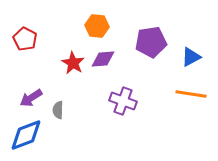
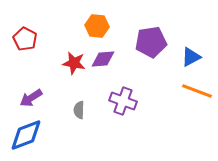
red star: moved 1 px right; rotated 20 degrees counterclockwise
orange line: moved 6 px right, 3 px up; rotated 12 degrees clockwise
gray semicircle: moved 21 px right
